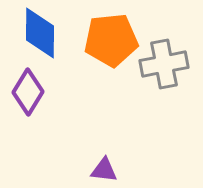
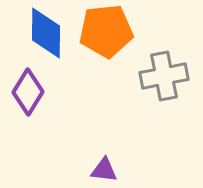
blue diamond: moved 6 px right
orange pentagon: moved 5 px left, 9 px up
gray cross: moved 12 px down
